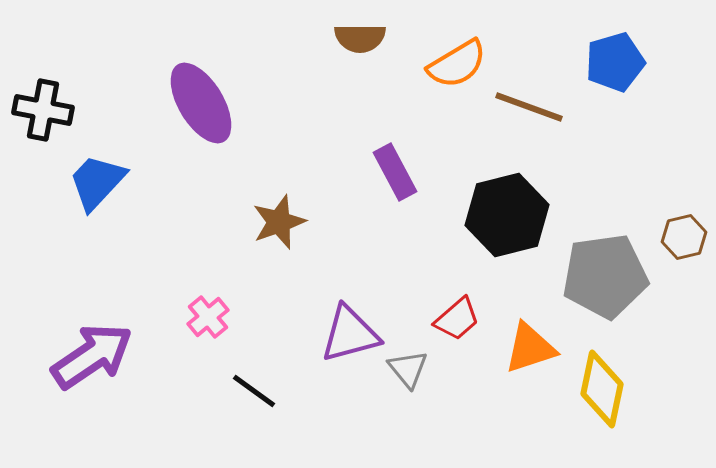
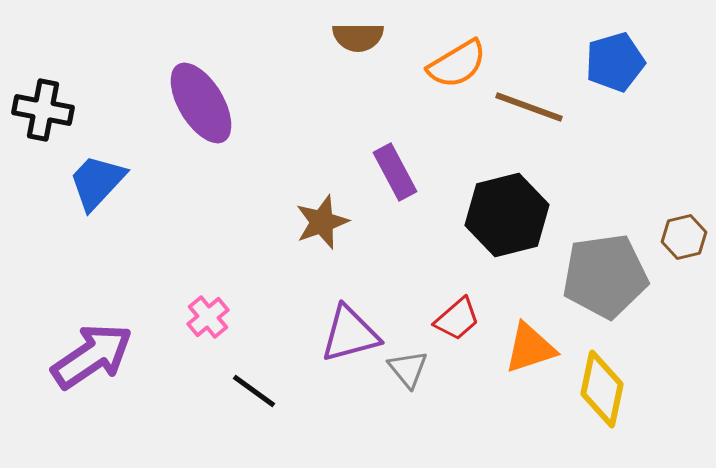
brown semicircle: moved 2 px left, 1 px up
brown star: moved 43 px right
